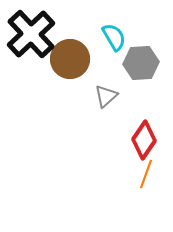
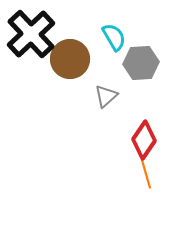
orange line: rotated 36 degrees counterclockwise
